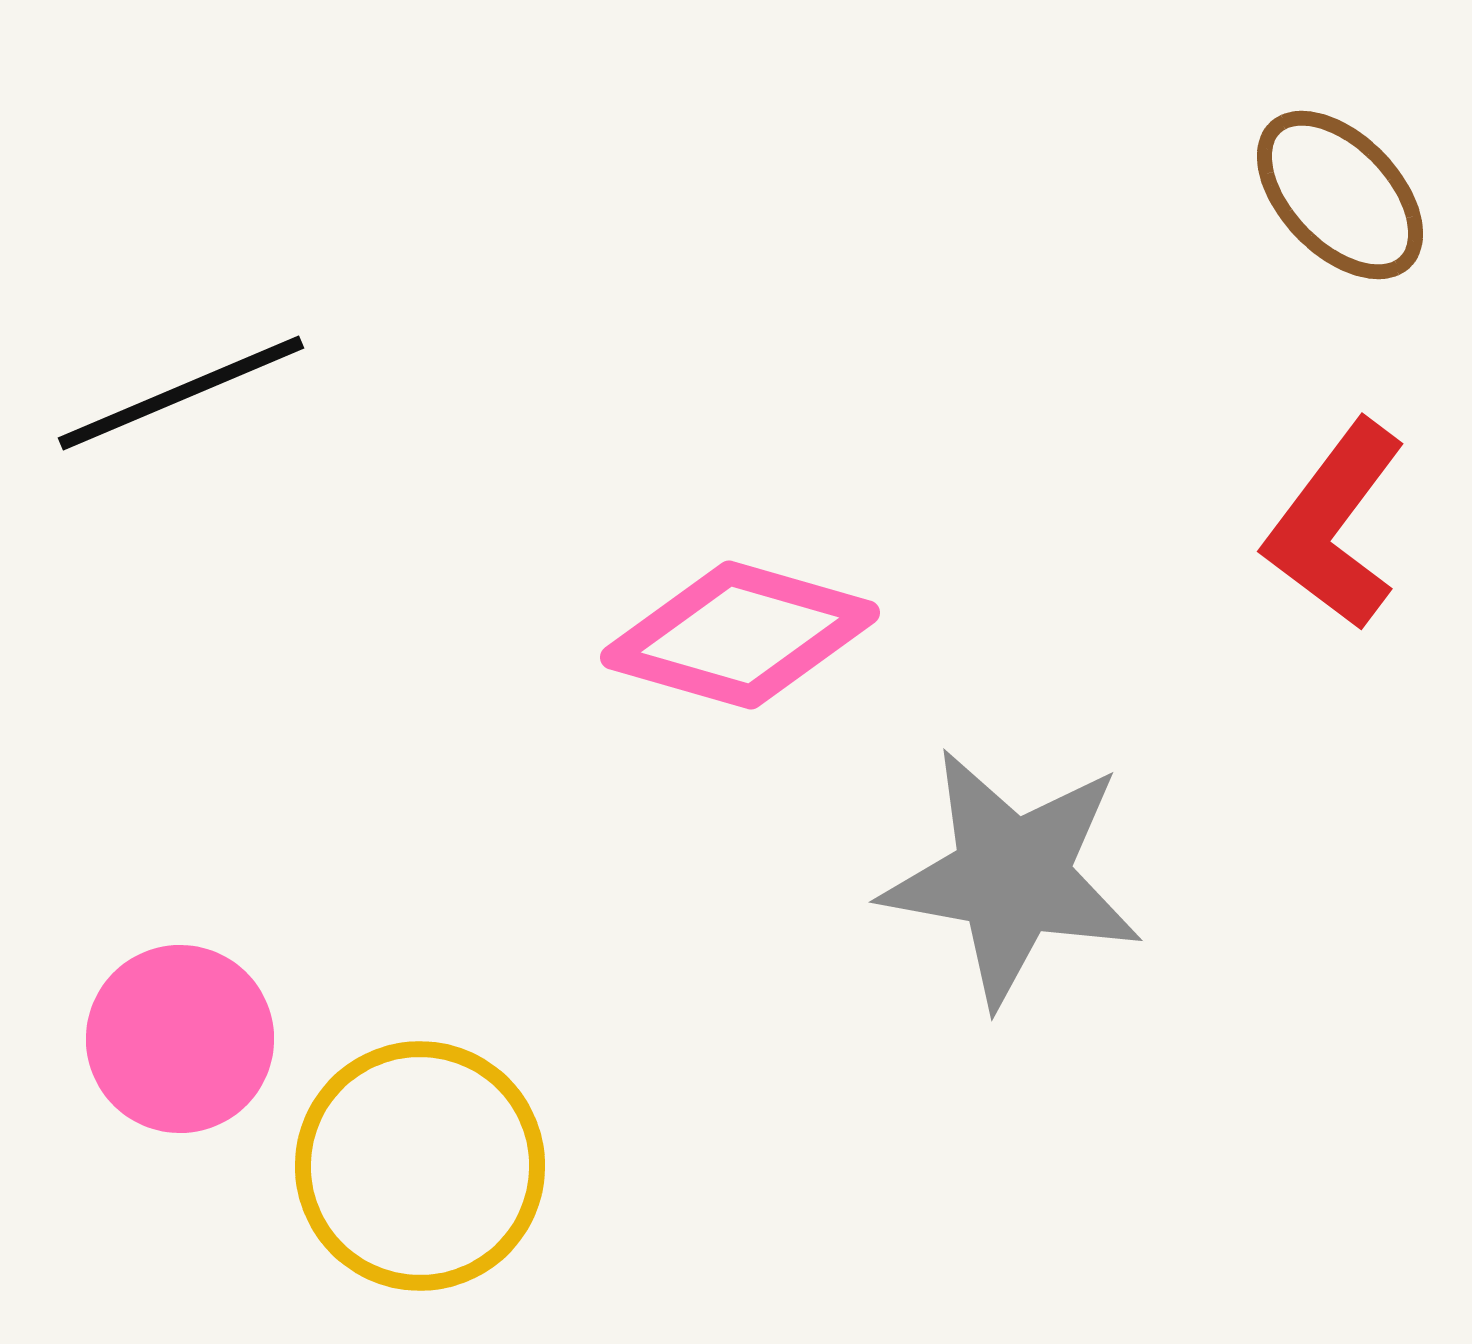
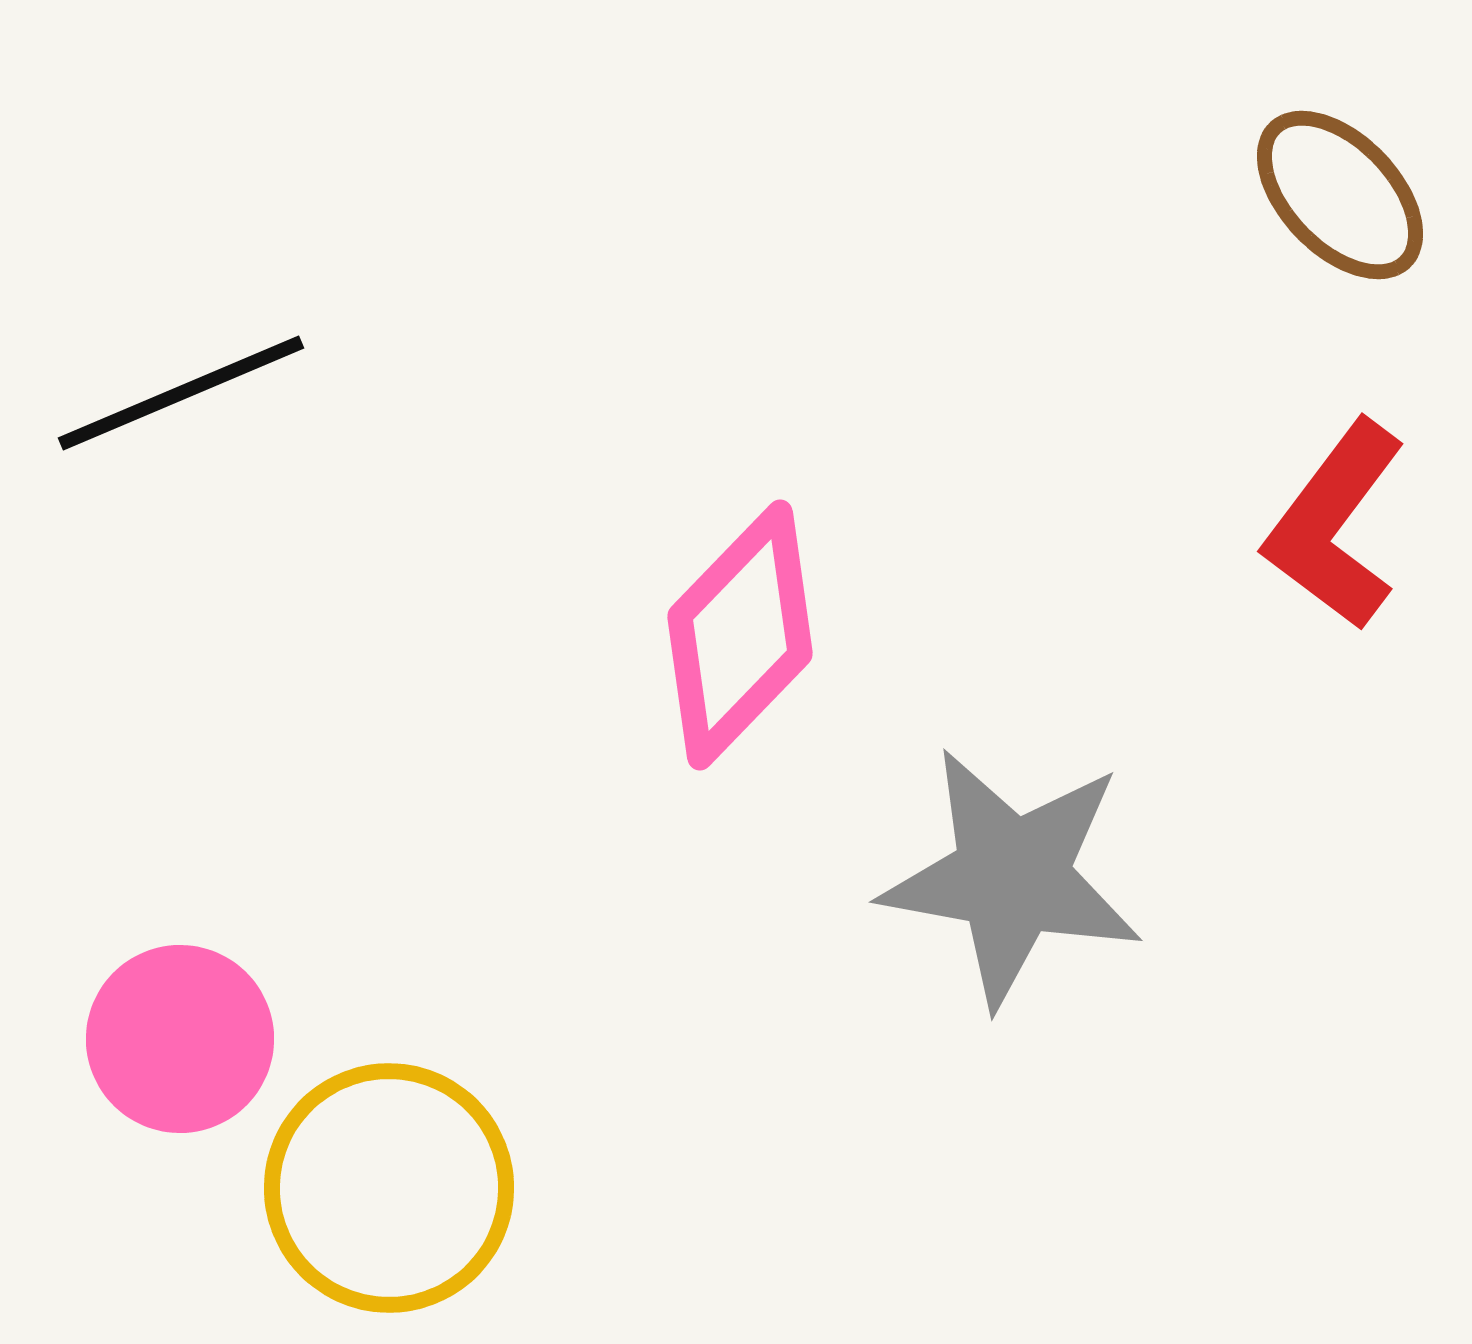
pink diamond: rotated 62 degrees counterclockwise
yellow circle: moved 31 px left, 22 px down
